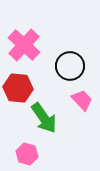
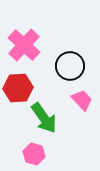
red hexagon: rotated 8 degrees counterclockwise
pink hexagon: moved 7 px right
